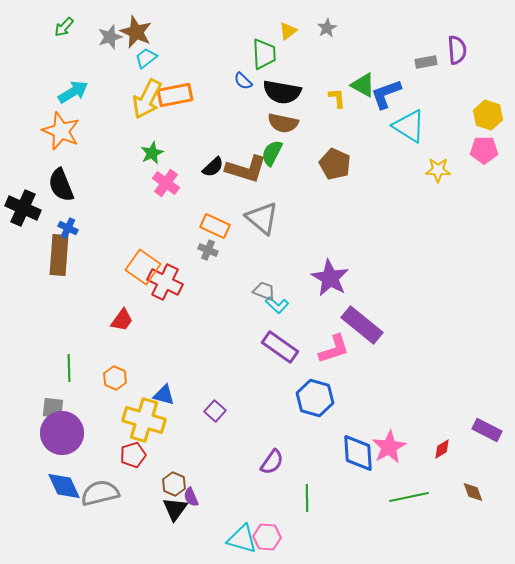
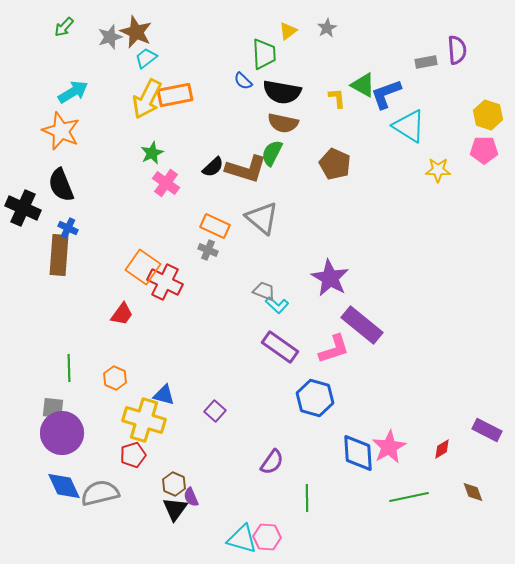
red trapezoid at (122, 320): moved 6 px up
